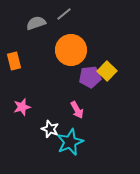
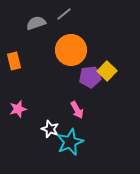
pink star: moved 4 px left, 2 px down
